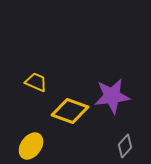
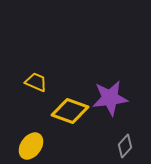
purple star: moved 2 px left, 2 px down
